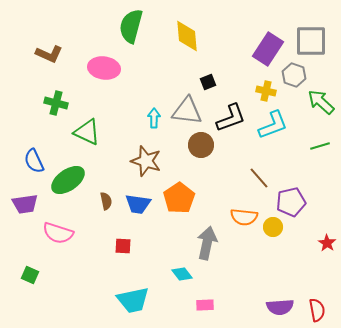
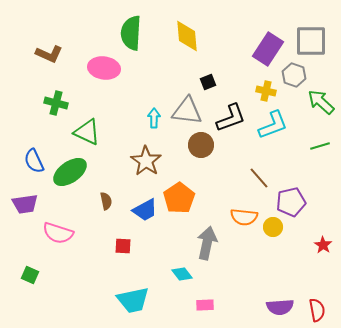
green semicircle: moved 7 px down; rotated 12 degrees counterclockwise
brown star: rotated 16 degrees clockwise
green ellipse: moved 2 px right, 8 px up
blue trapezoid: moved 7 px right, 6 px down; rotated 36 degrees counterclockwise
red star: moved 4 px left, 2 px down
